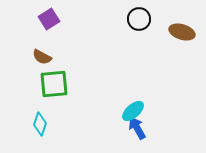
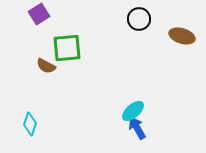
purple square: moved 10 px left, 5 px up
brown ellipse: moved 4 px down
brown semicircle: moved 4 px right, 9 px down
green square: moved 13 px right, 36 px up
cyan diamond: moved 10 px left
